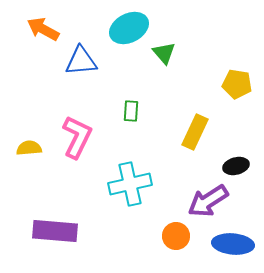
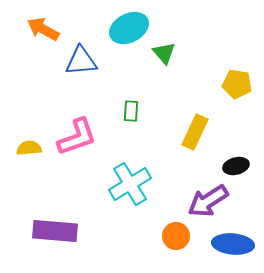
pink L-shape: rotated 45 degrees clockwise
cyan cross: rotated 18 degrees counterclockwise
